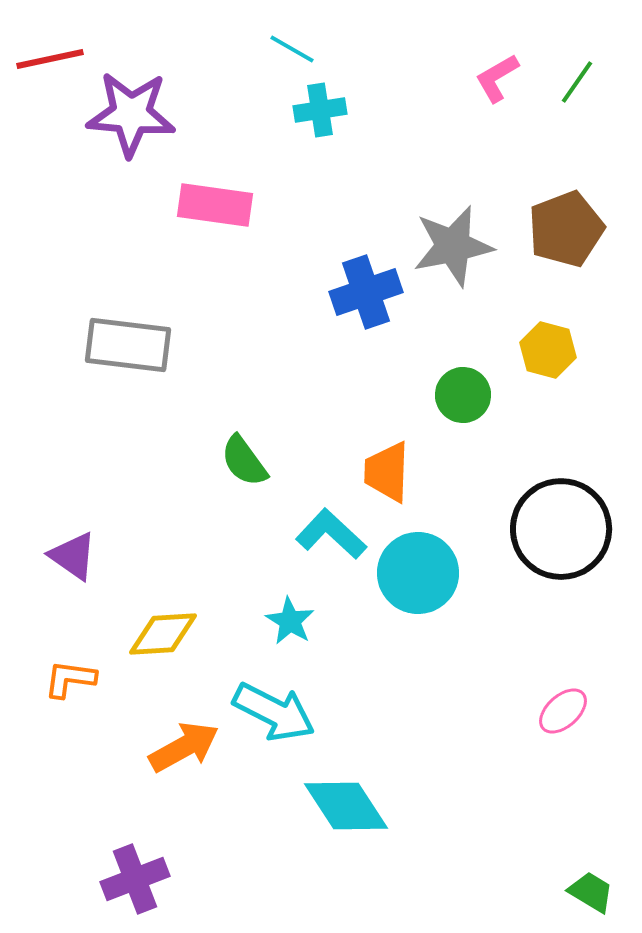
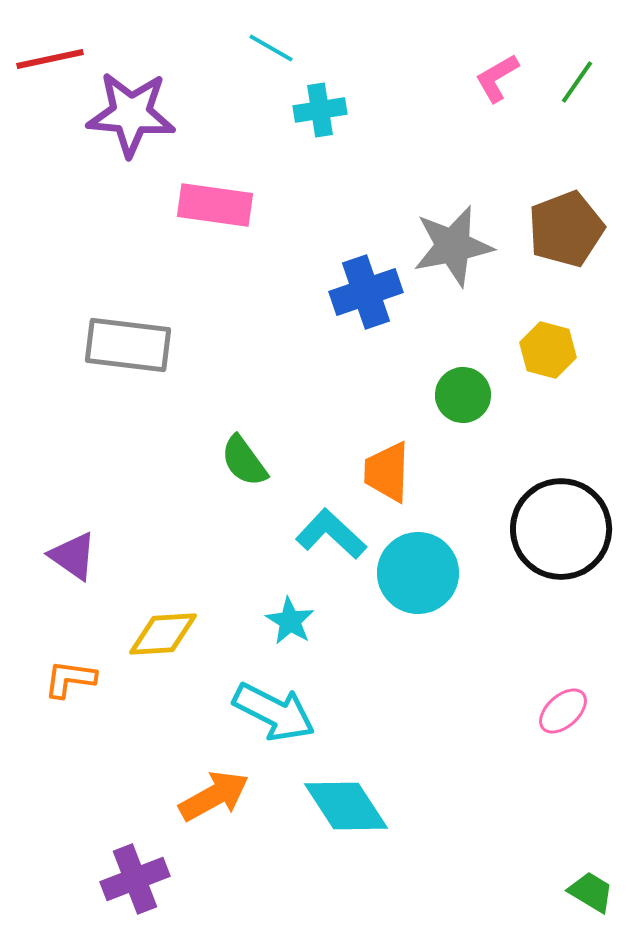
cyan line: moved 21 px left, 1 px up
orange arrow: moved 30 px right, 49 px down
